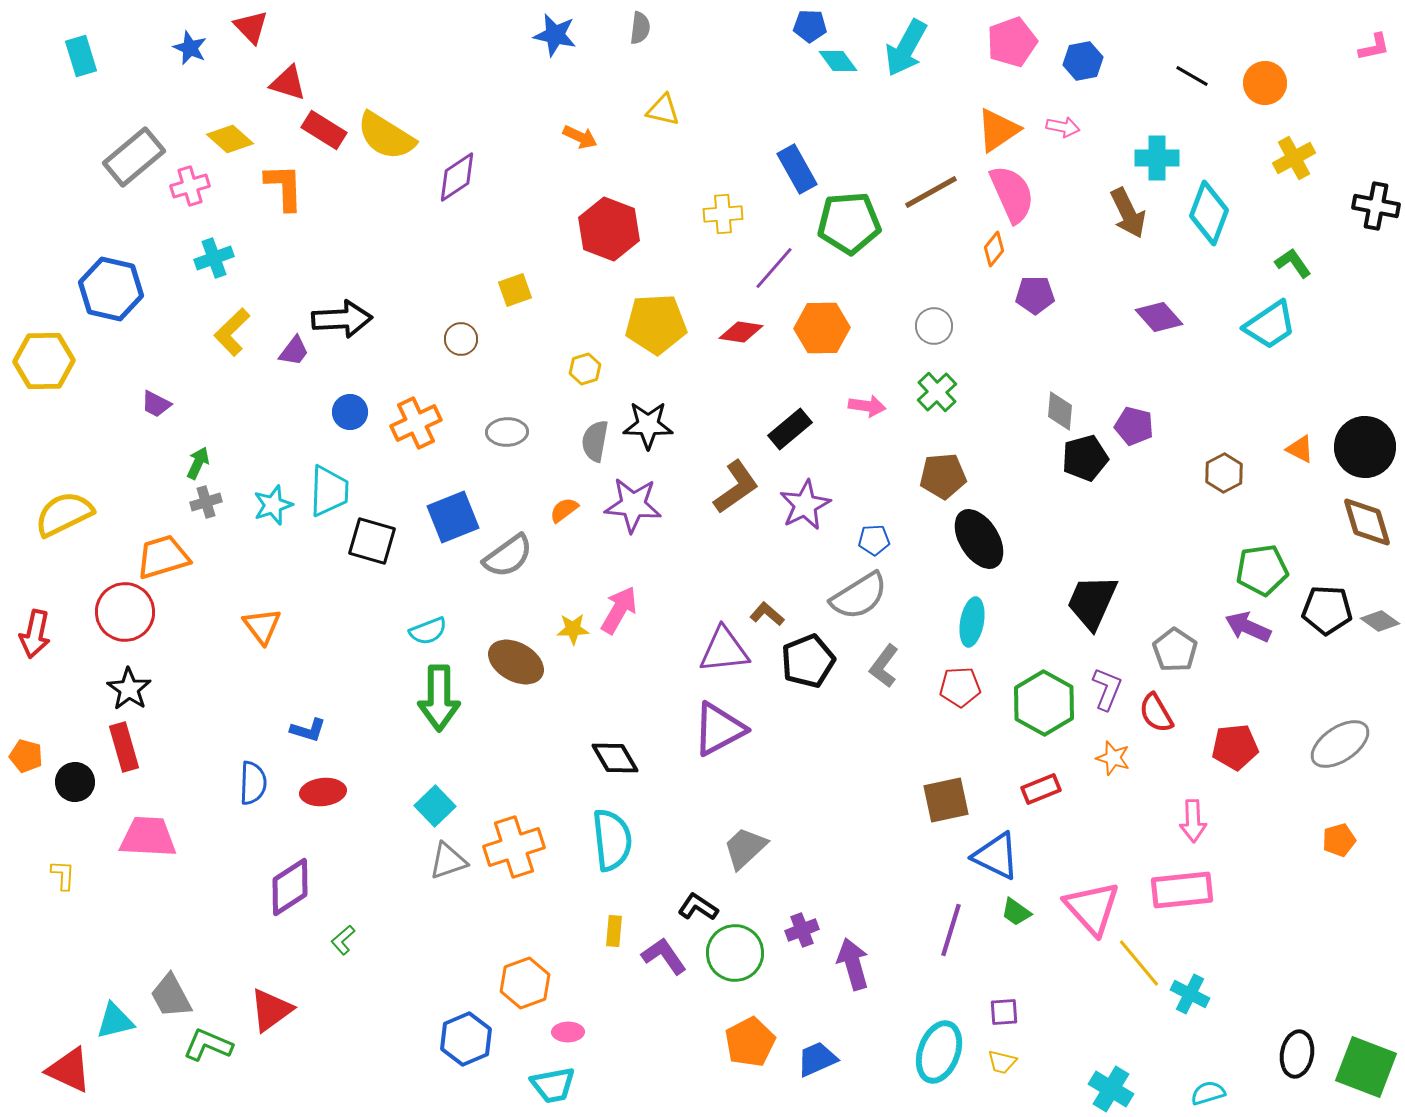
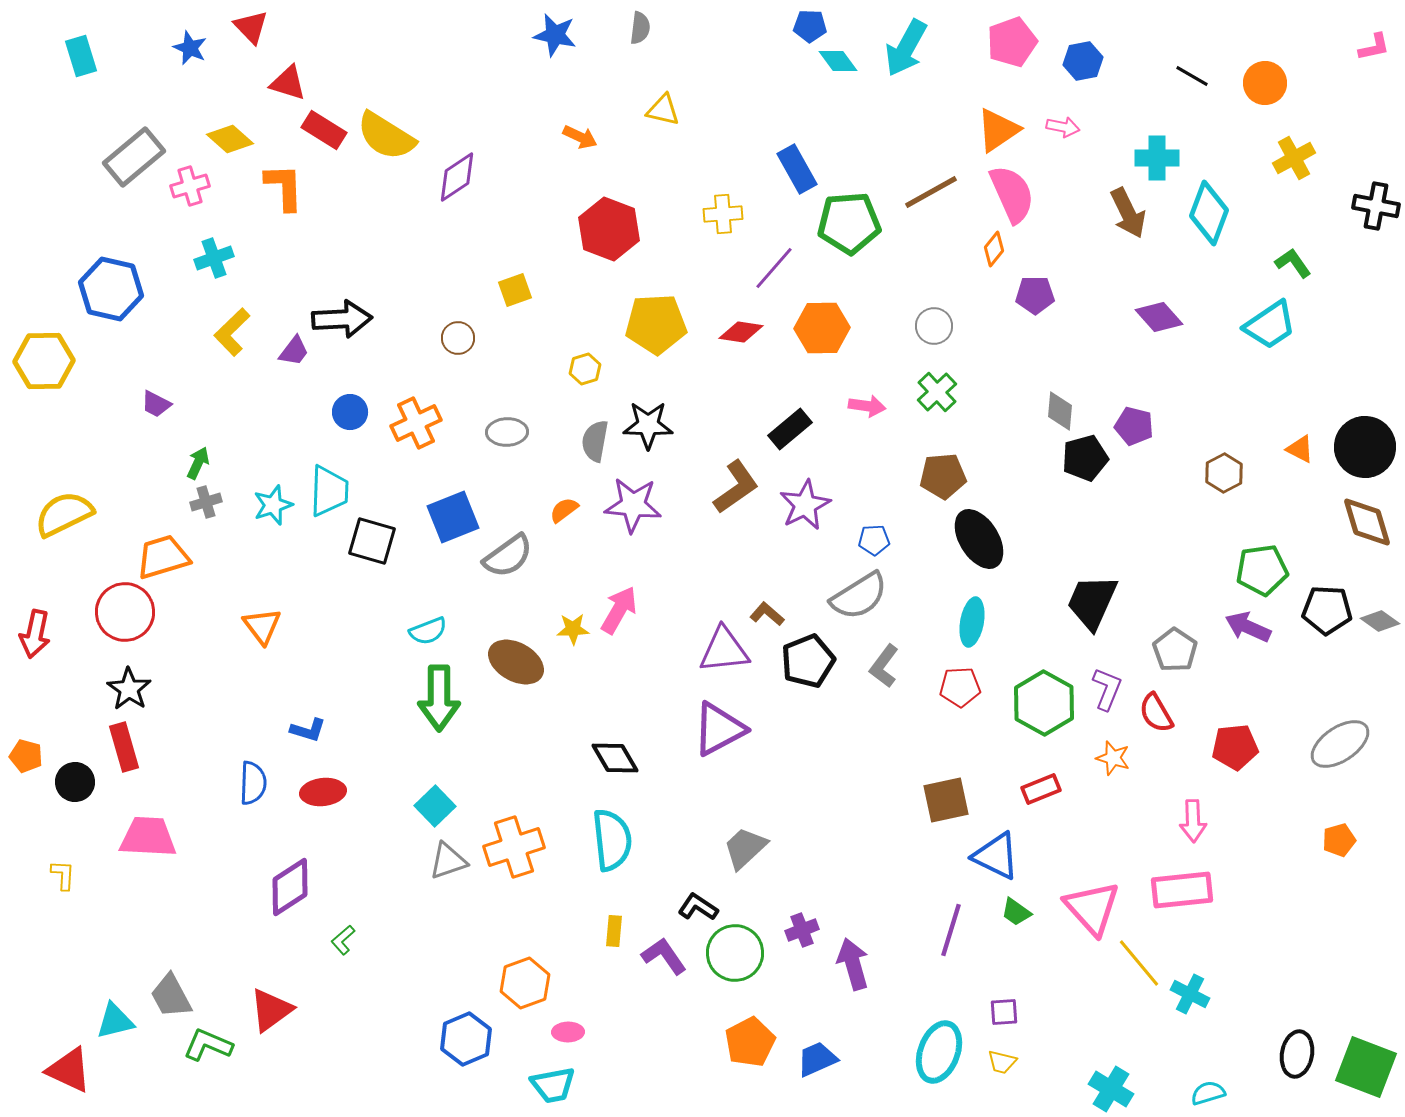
brown circle at (461, 339): moved 3 px left, 1 px up
